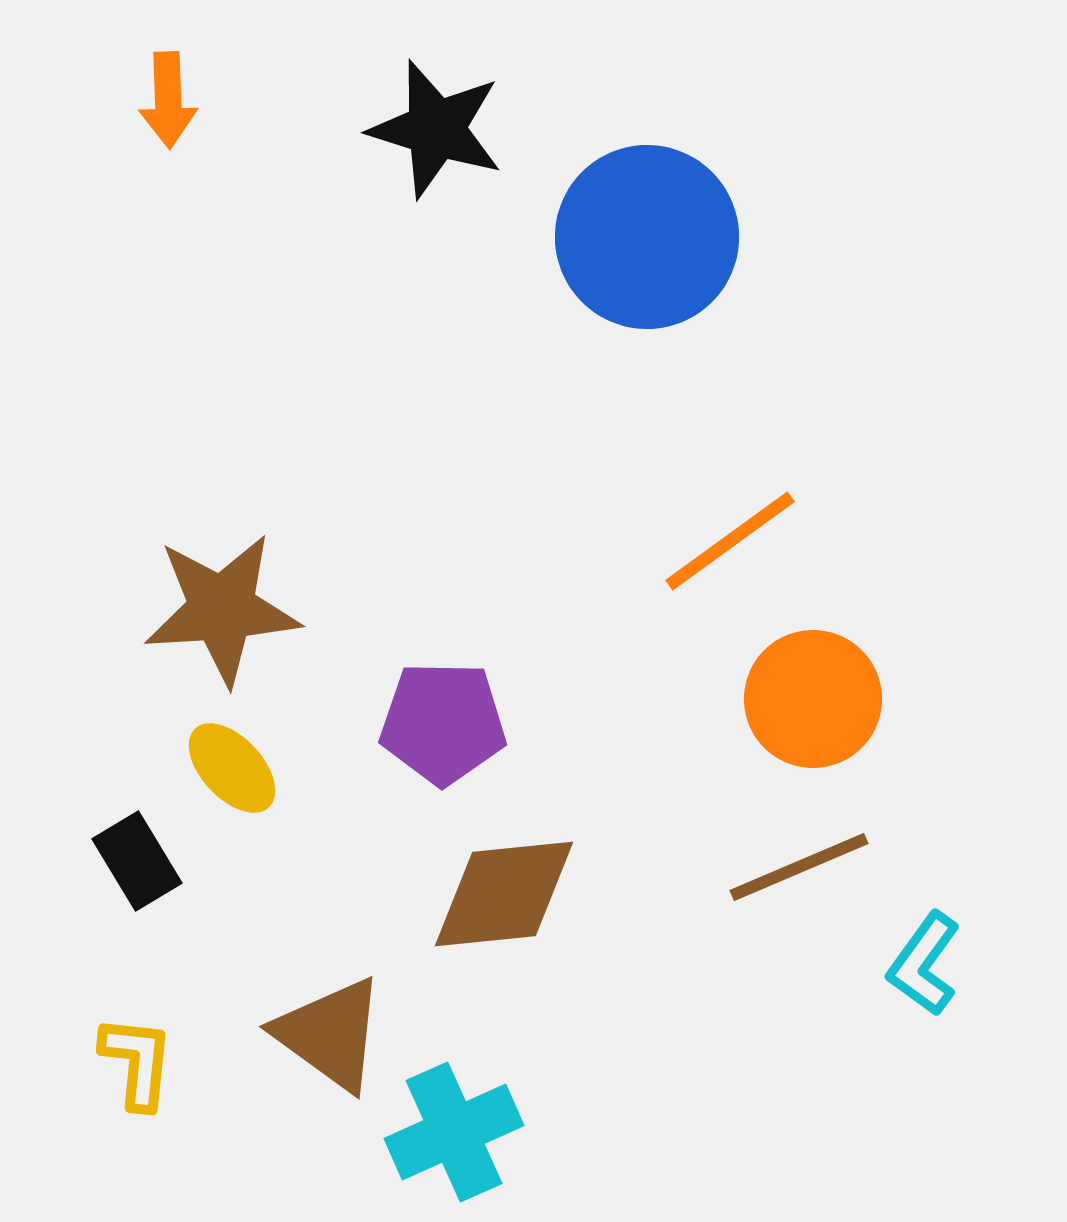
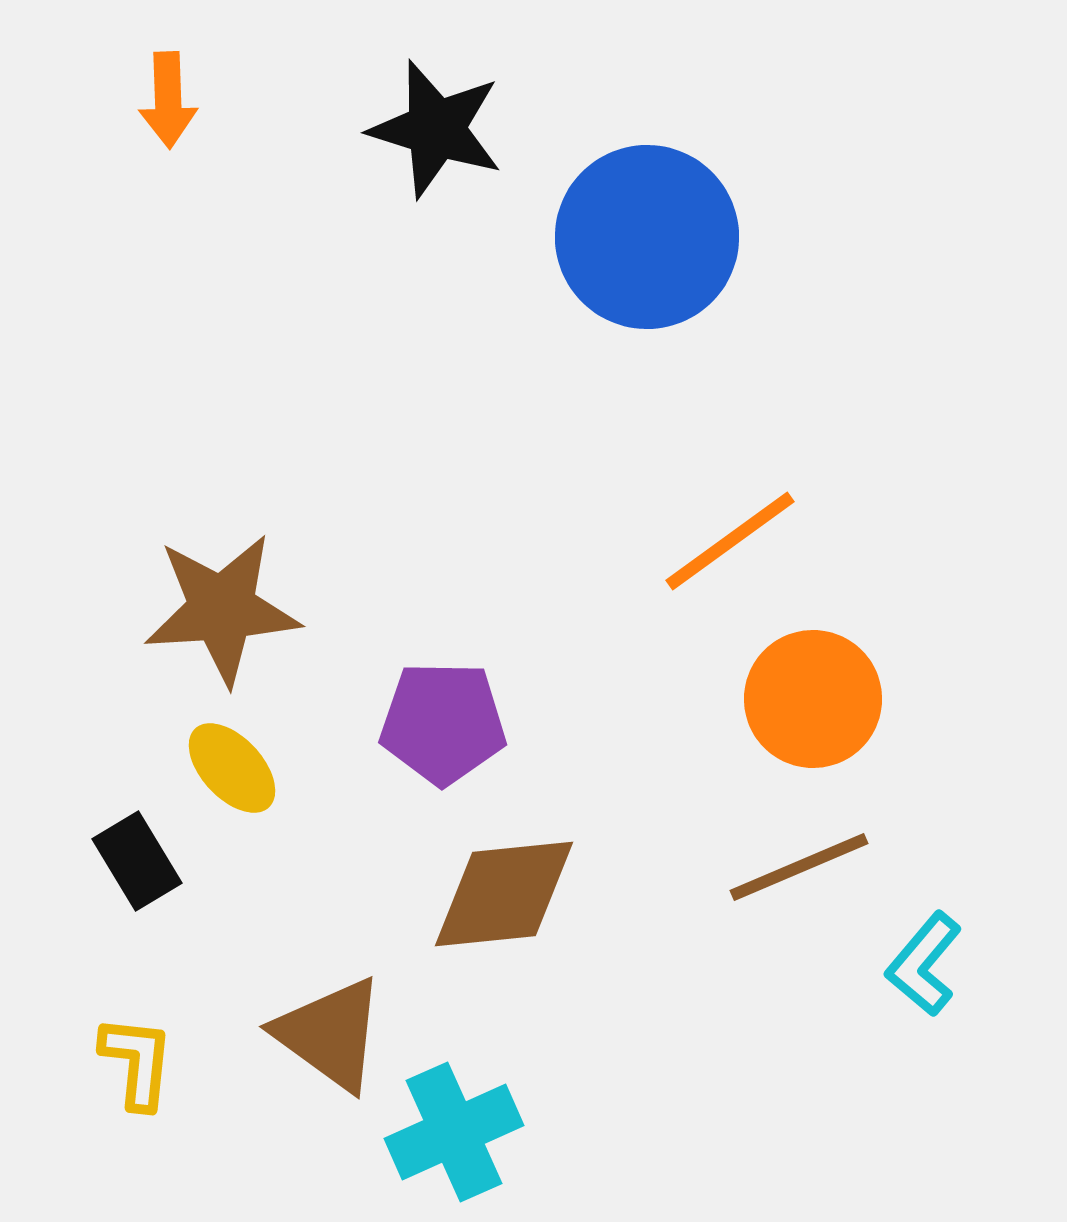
cyan L-shape: rotated 4 degrees clockwise
